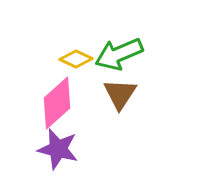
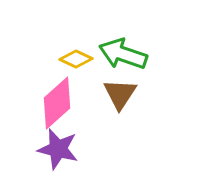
green arrow: moved 4 px right; rotated 42 degrees clockwise
